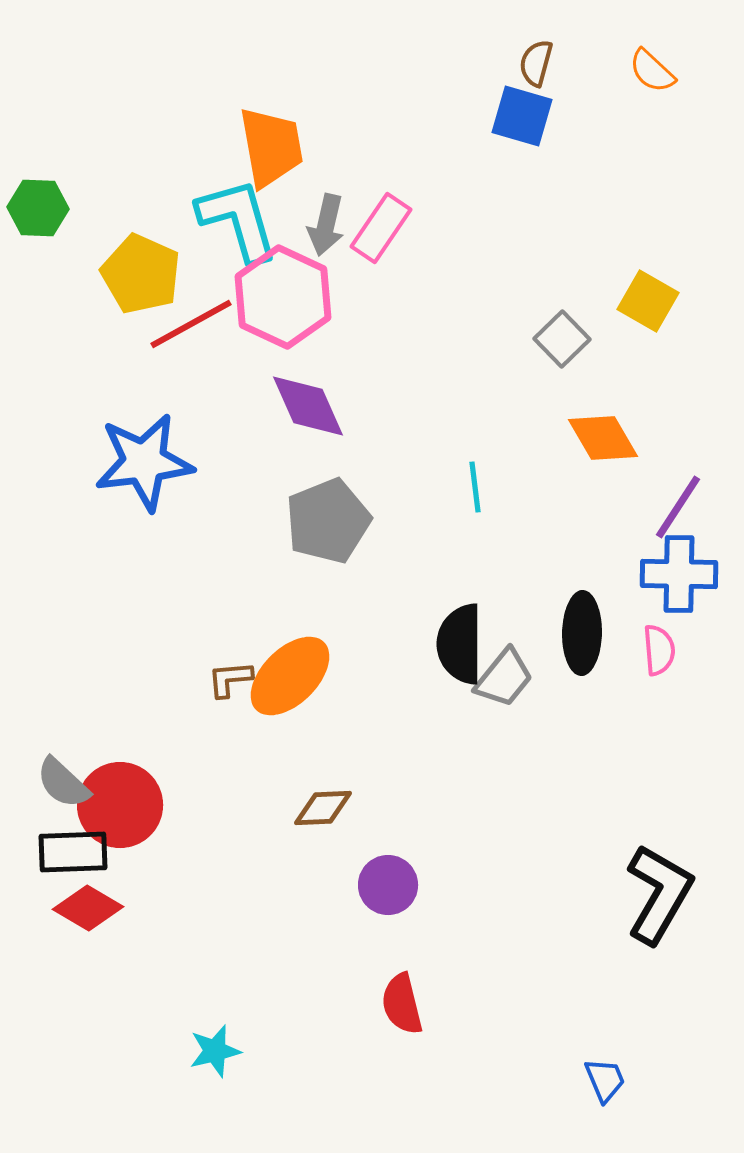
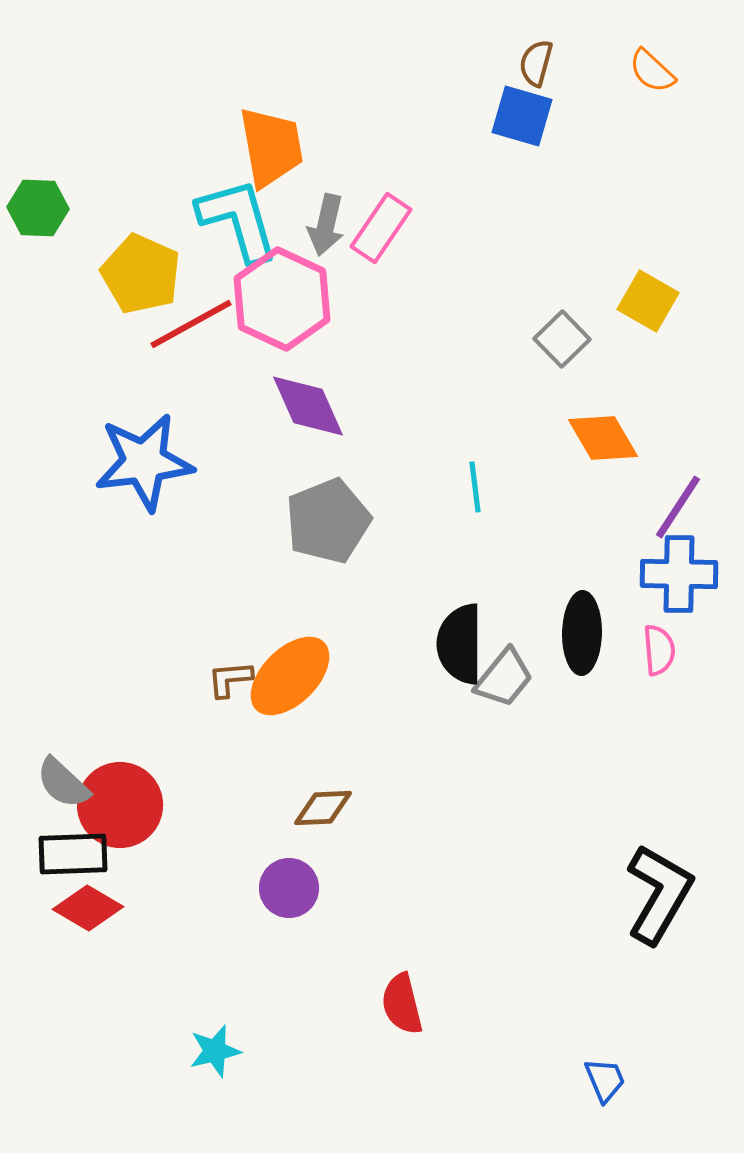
pink hexagon: moved 1 px left, 2 px down
black rectangle: moved 2 px down
purple circle: moved 99 px left, 3 px down
